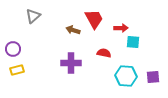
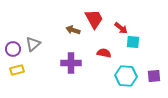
gray triangle: moved 28 px down
red arrow: rotated 40 degrees clockwise
purple square: moved 1 px right, 1 px up
